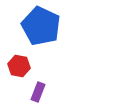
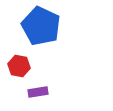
purple rectangle: rotated 60 degrees clockwise
